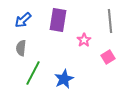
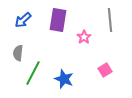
gray line: moved 1 px up
pink star: moved 3 px up
gray semicircle: moved 3 px left, 5 px down
pink square: moved 3 px left, 13 px down
blue star: rotated 24 degrees counterclockwise
